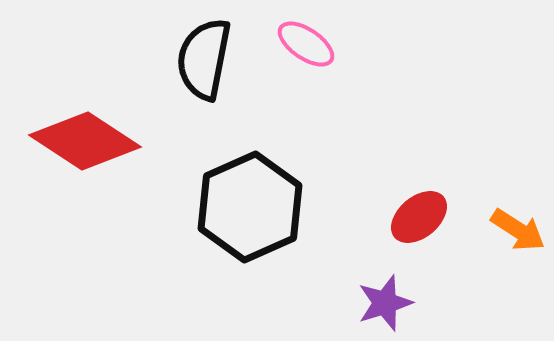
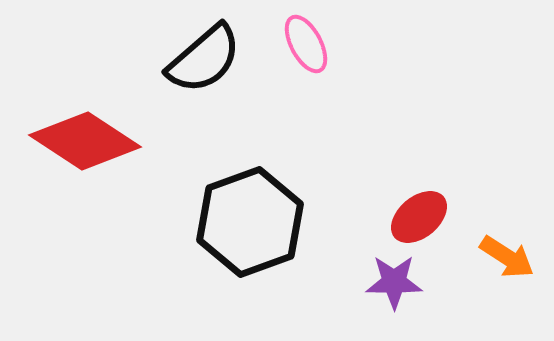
pink ellipse: rotated 28 degrees clockwise
black semicircle: rotated 142 degrees counterclockwise
black hexagon: moved 15 px down; rotated 4 degrees clockwise
orange arrow: moved 11 px left, 27 px down
purple star: moved 9 px right, 21 px up; rotated 18 degrees clockwise
